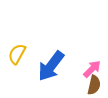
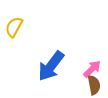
yellow semicircle: moved 3 px left, 27 px up
brown semicircle: rotated 24 degrees counterclockwise
